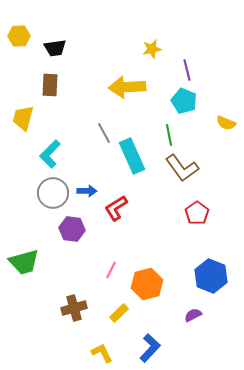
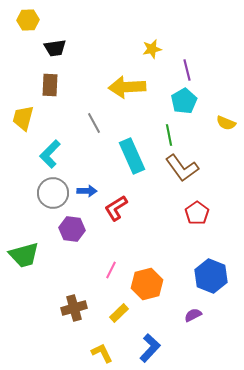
yellow hexagon: moved 9 px right, 16 px up
cyan pentagon: rotated 20 degrees clockwise
gray line: moved 10 px left, 10 px up
green trapezoid: moved 7 px up
